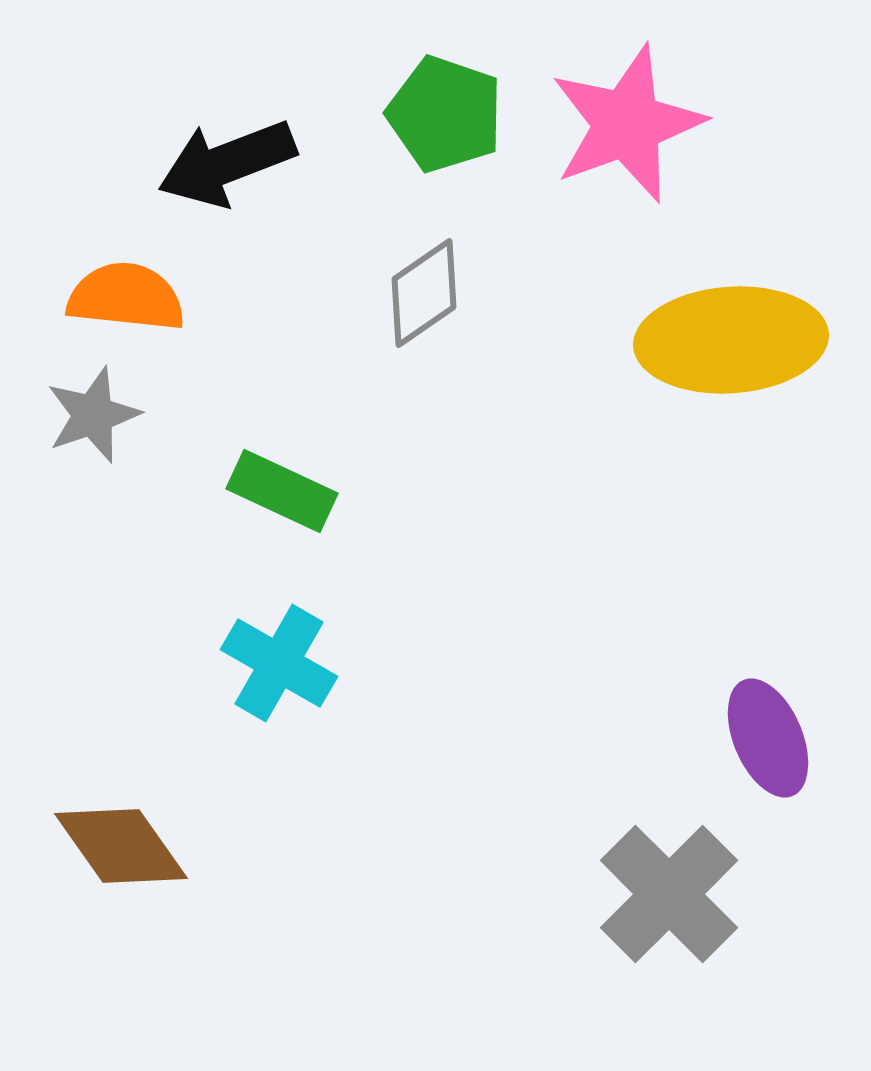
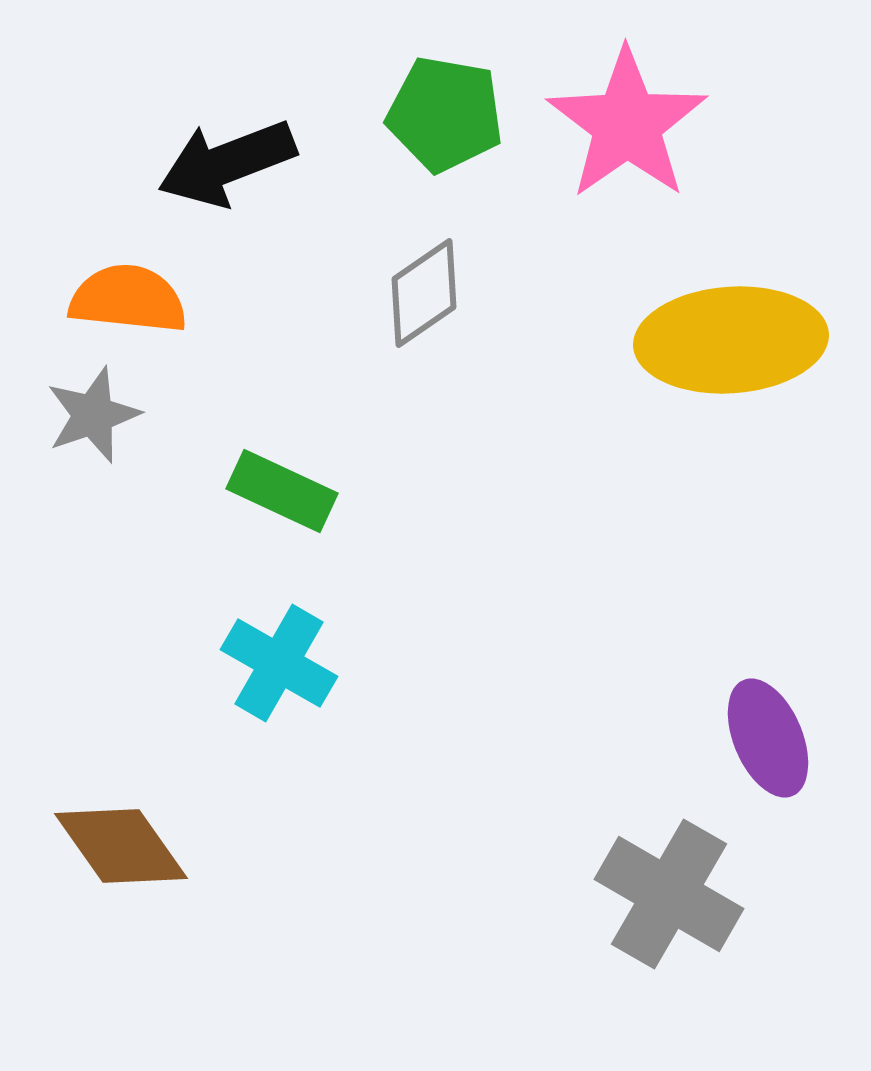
green pentagon: rotated 9 degrees counterclockwise
pink star: rotated 15 degrees counterclockwise
orange semicircle: moved 2 px right, 2 px down
gray cross: rotated 15 degrees counterclockwise
